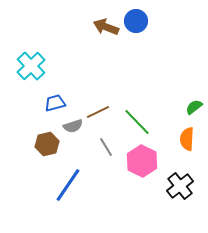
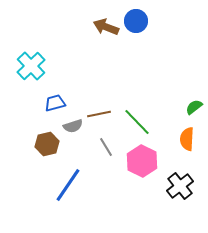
brown line: moved 1 px right, 2 px down; rotated 15 degrees clockwise
